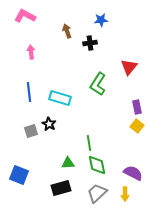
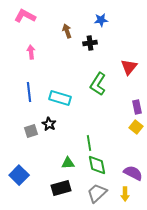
yellow square: moved 1 px left, 1 px down
blue square: rotated 24 degrees clockwise
